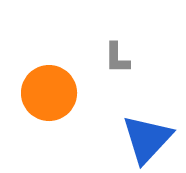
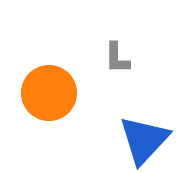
blue triangle: moved 3 px left, 1 px down
